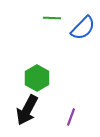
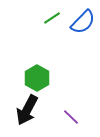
green line: rotated 36 degrees counterclockwise
blue semicircle: moved 6 px up
purple line: rotated 66 degrees counterclockwise
